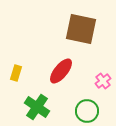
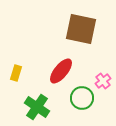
green circle: moved 5 px left, 13 px up
